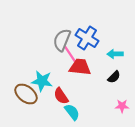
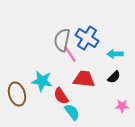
gray semicircle: rotated 10 degrees counterclockwise
red trapezoid: moved 4 px right, 12 px down
brown ellipse: moved 9 px left; rotated 35 degrees clockwise
